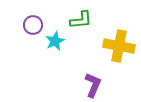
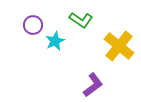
green L-shape: rotated 40 degrees clockwise
yellow cross: rotated 28 degrees clockwise
purple L-shape: rotated 30 degrees clockwise
